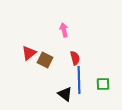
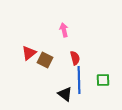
green square: moved 4 px up
